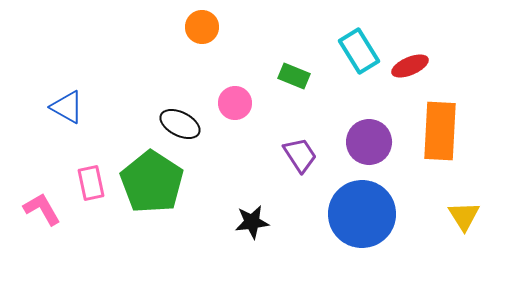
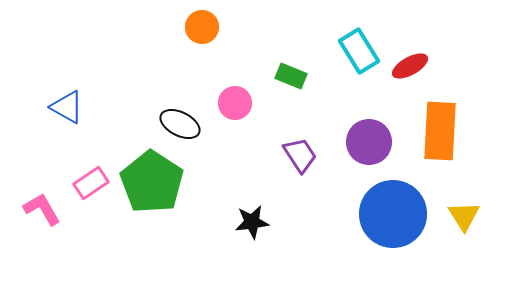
red ellipse: rotated 6 degrees counterclockwise
green rectangle: moved 3 px left
pink rectangle: rotated 68 degrees clockwise
blue circle: moved 31 px right
